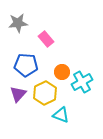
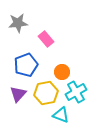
blue pentagon: rotated 25 degrees counterclockwise
cyan cross: moved 6 px left, 10 px down
yellow hexagon: moved 1 px right; rotated 15 degrees clockwise
